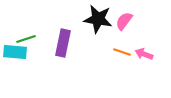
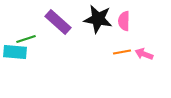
pink semicircle: rotated 36 degrees counterclockwise
purple rectangle: moved 5 px left, 21 px up; rotated 60 degrees counterclockwise
orange line: rotated 30 degrees counterclockwise
